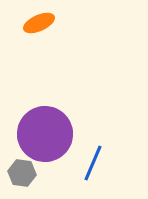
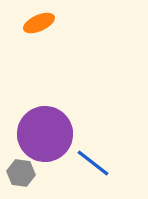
blue line: rotated 75 degrees counterclockwise
gray hexagon: moved 1 px left
